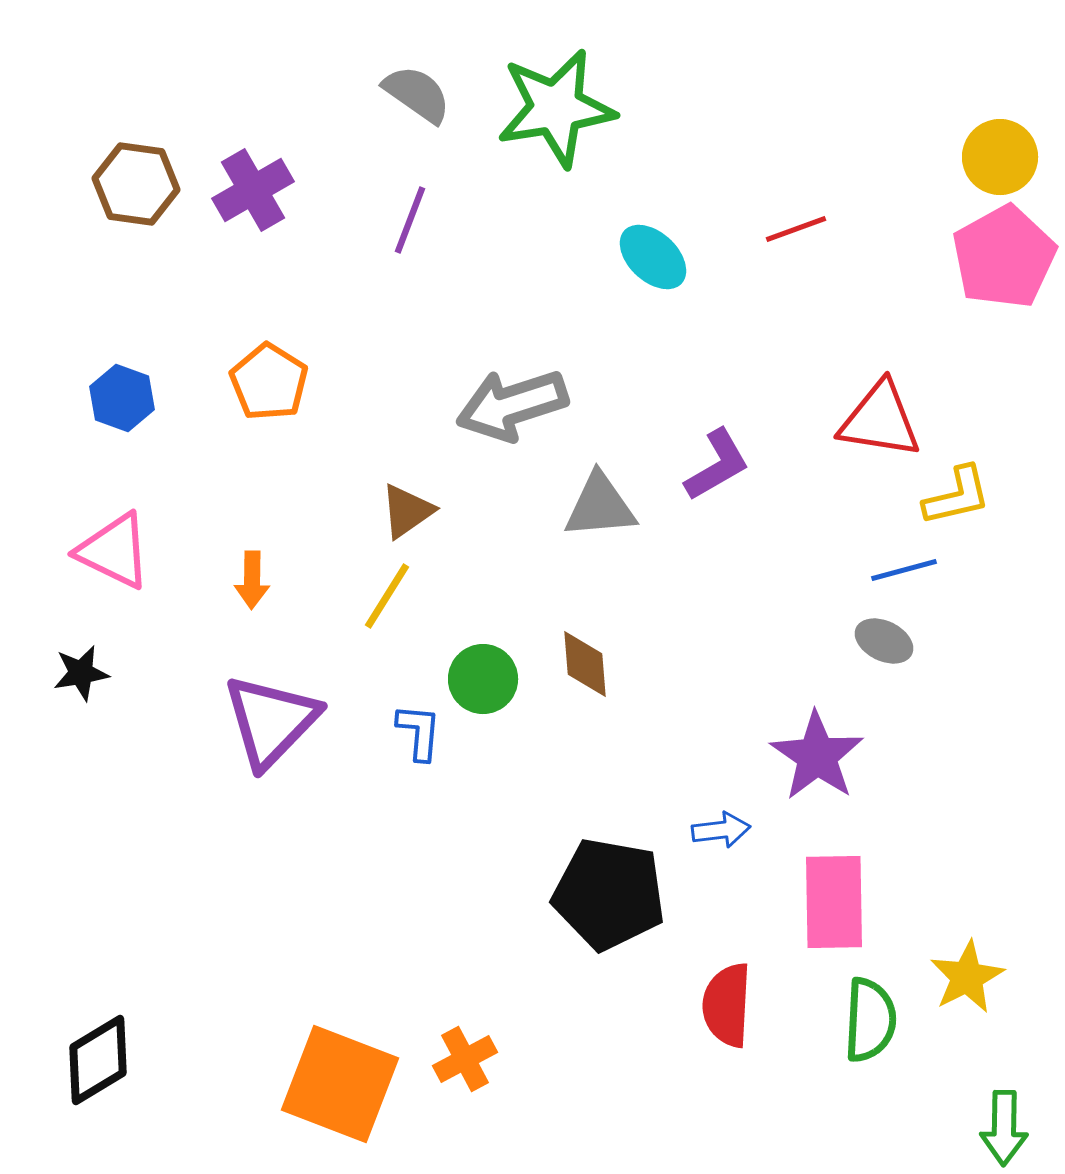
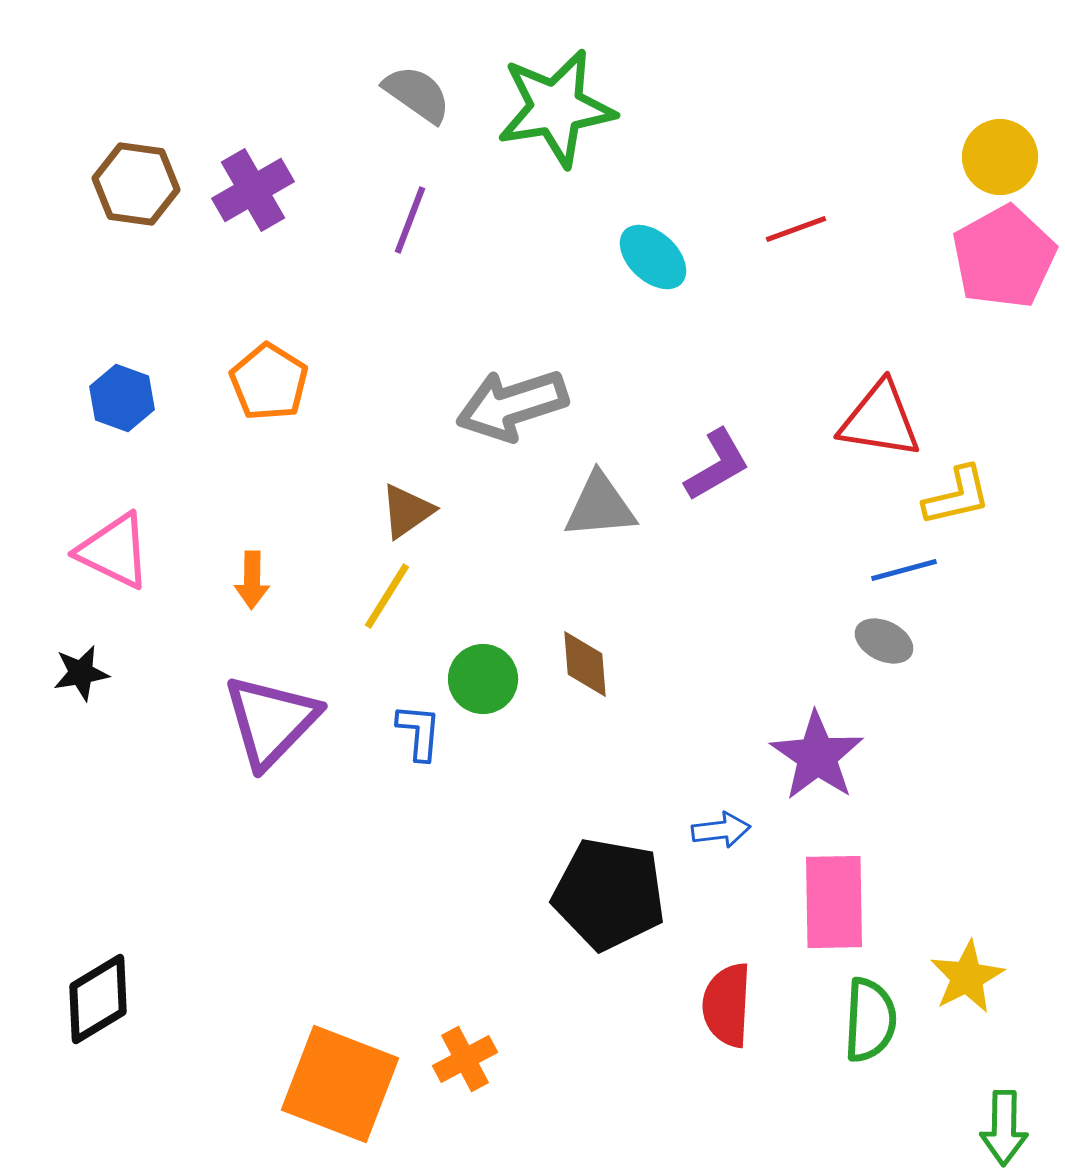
black diamond: moved 61 px up
